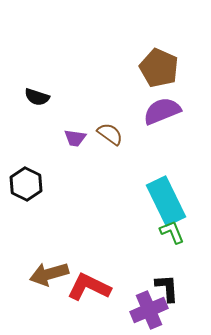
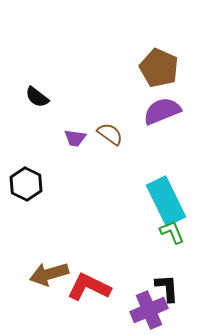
black semicircle: rotated 20 degrees clockwise
